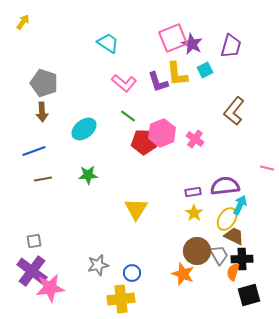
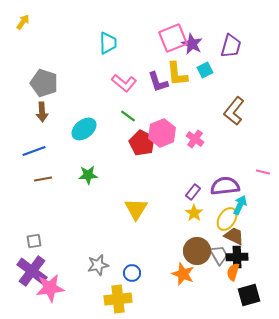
cyan trapezoid: rotated 55 degrees clockwise
red pentagon: moved 2 px left, 1 px down; rotated 25 degrees clockwise
pink line: moved 4 px left, 4 px down
purple rectangle: rotated 42 degrees counterclockwise
black cross: moved 5 px left, 2 px up
yellow cross: moved 3 px left
